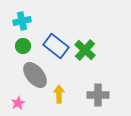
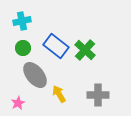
green circle: moved 2 px down
yellow arrow: rotated 30 degrees counterclockwise
